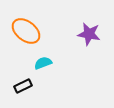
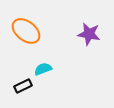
cyan semicircle: moved 6 px down
